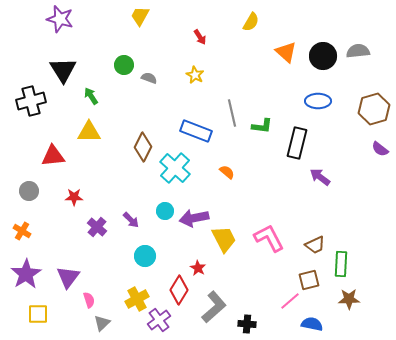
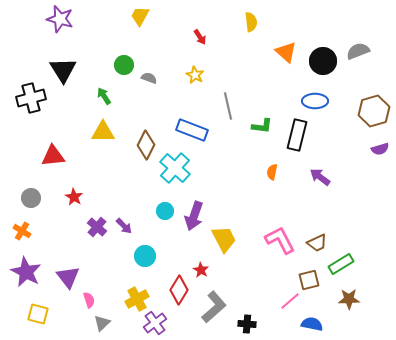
yellow semicircle at (251, 22): rotated 36 degrees counterclockwise
gray semicircle at (358, 51): rotated 15 degrees counterclockwise
black circle at (323, 56): moved 5 px down
green arrow at (91, 96): moved 13 px right
black cross at (31, 101): moved 3 px up
blue ellipse at (318, 101): moved 3 px left
brown hexagon at (374, 109): moved 2 px down
gray line at (232, 113): moved 4 px left, 7 px up
blue rectangle at (196, 131): moved 4 px left, 1 px up
yellow triangle at (89, 132): moved 14 px right
black rectangle at (297, 143): moved 8 px up
brown diamond at (143, 147): moved 3 px right, 2 px up
purple semicircle at (380, 149): rotated 54 degrees counterclockwise
orange semicircle at (227, 172): moved 45 px right; rotated 119 degrees counterclockwise
gray circle at (29, 191): moved 2 px right, 7 px down
red star at (74, 197): rotated 30 degrees clockwise
purple arrow at (194, 218): moved 2 px up; rotated 60 degrees counterclockwise
purple arrow at (131, 220): moved 7 px left, 6 px down
pink L-shape at (269, 238): moved 11 px right, 2 px down
brown trapezoid at (315, 245): moved 2 px right, 2 px up
green rectangle at (341, 264): rotated 55 degrees clockwise
red star at (198, 268): moved 3 px right, 2 px down
purple star at (26, 274): moved 2 px up; rotated 12 degrees counterclockwise
purple triangle at (68, 277): rotated 15 degrees counterclockwise
yellow square at (38, 314): rotated 15 degrees clockwise
purple cross at (159, 320): moved 4 px left, 3 px down
